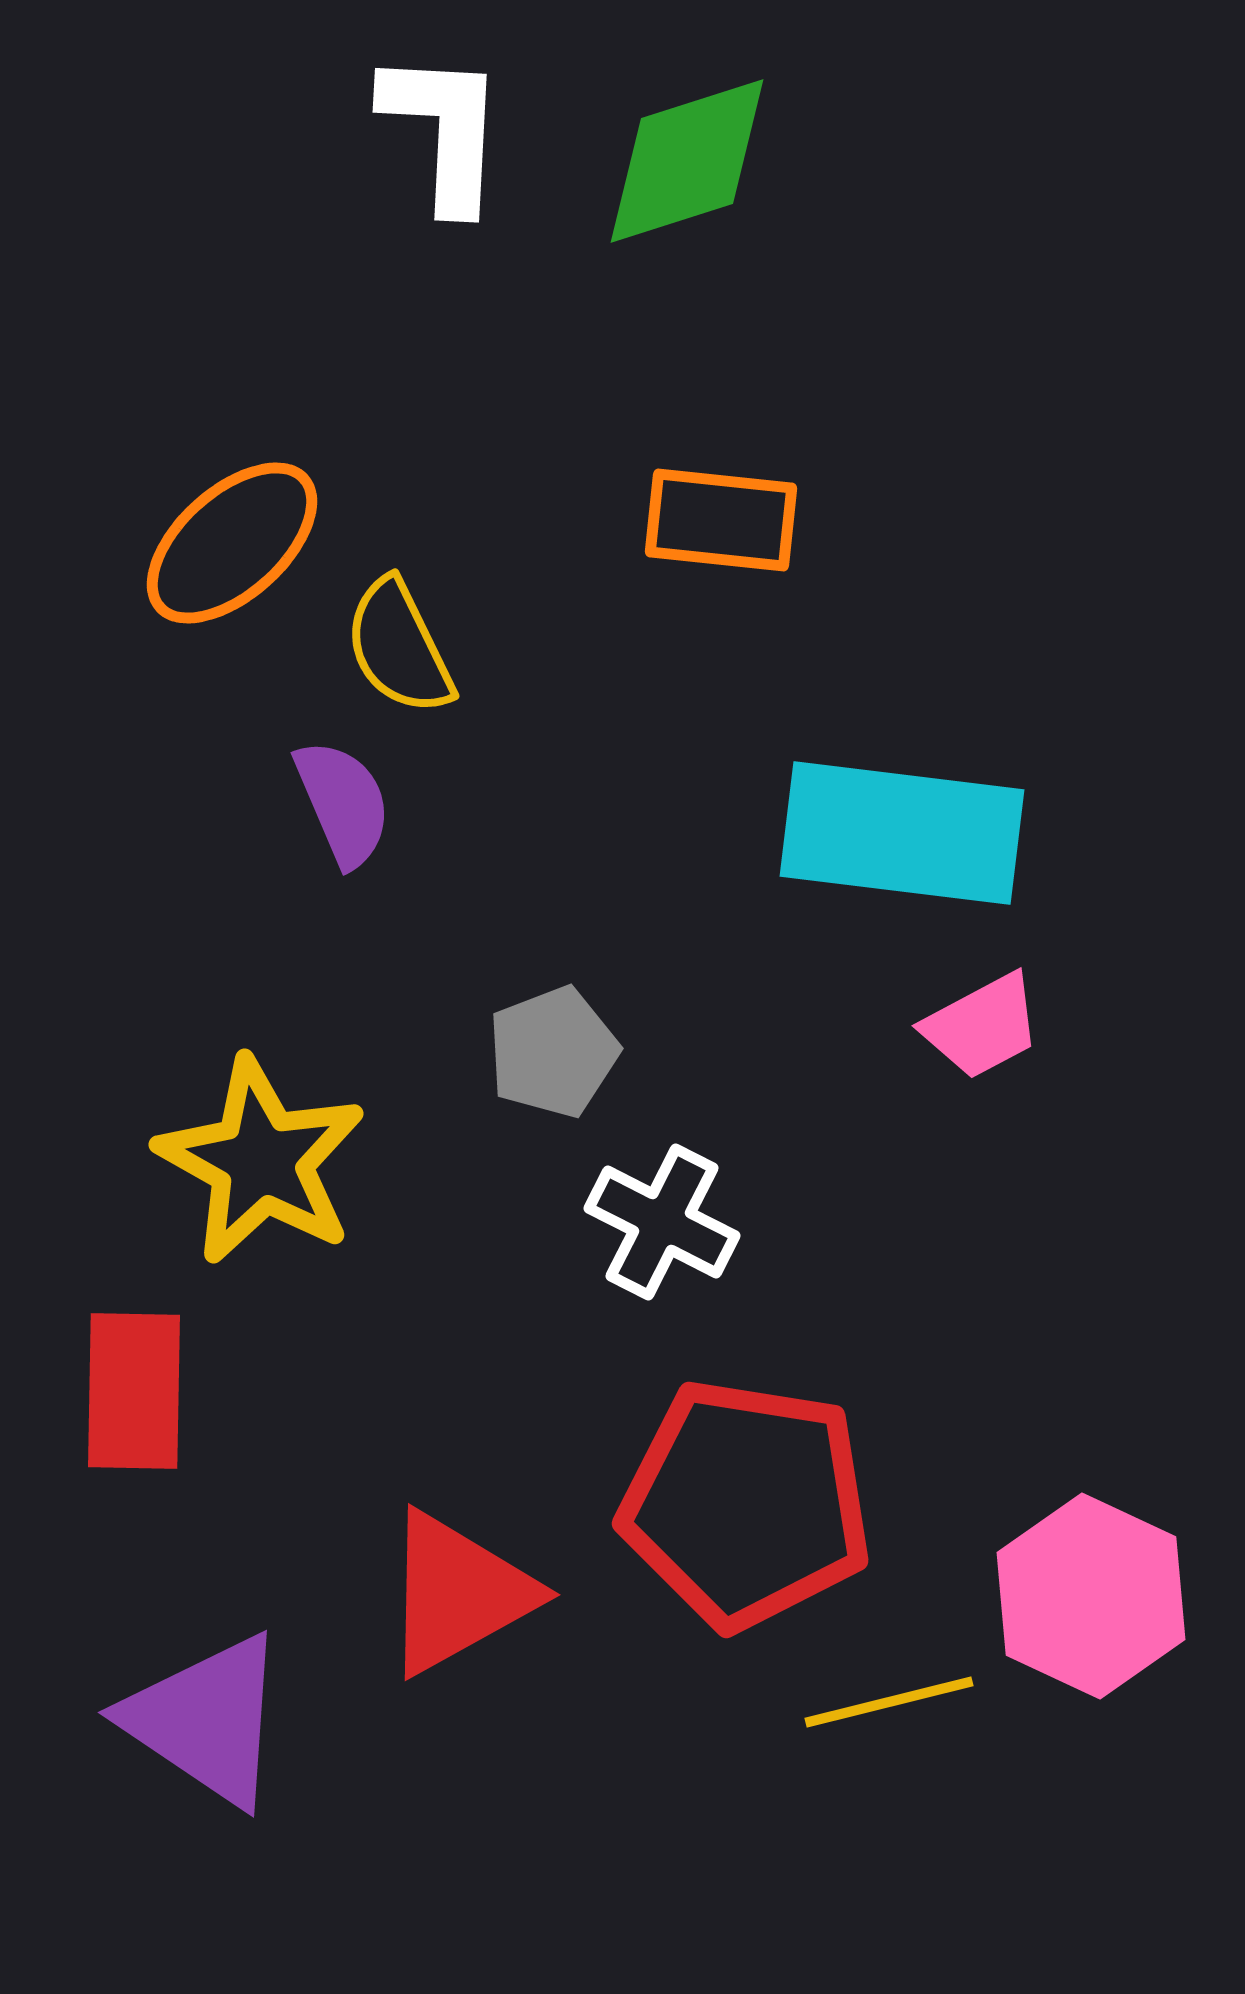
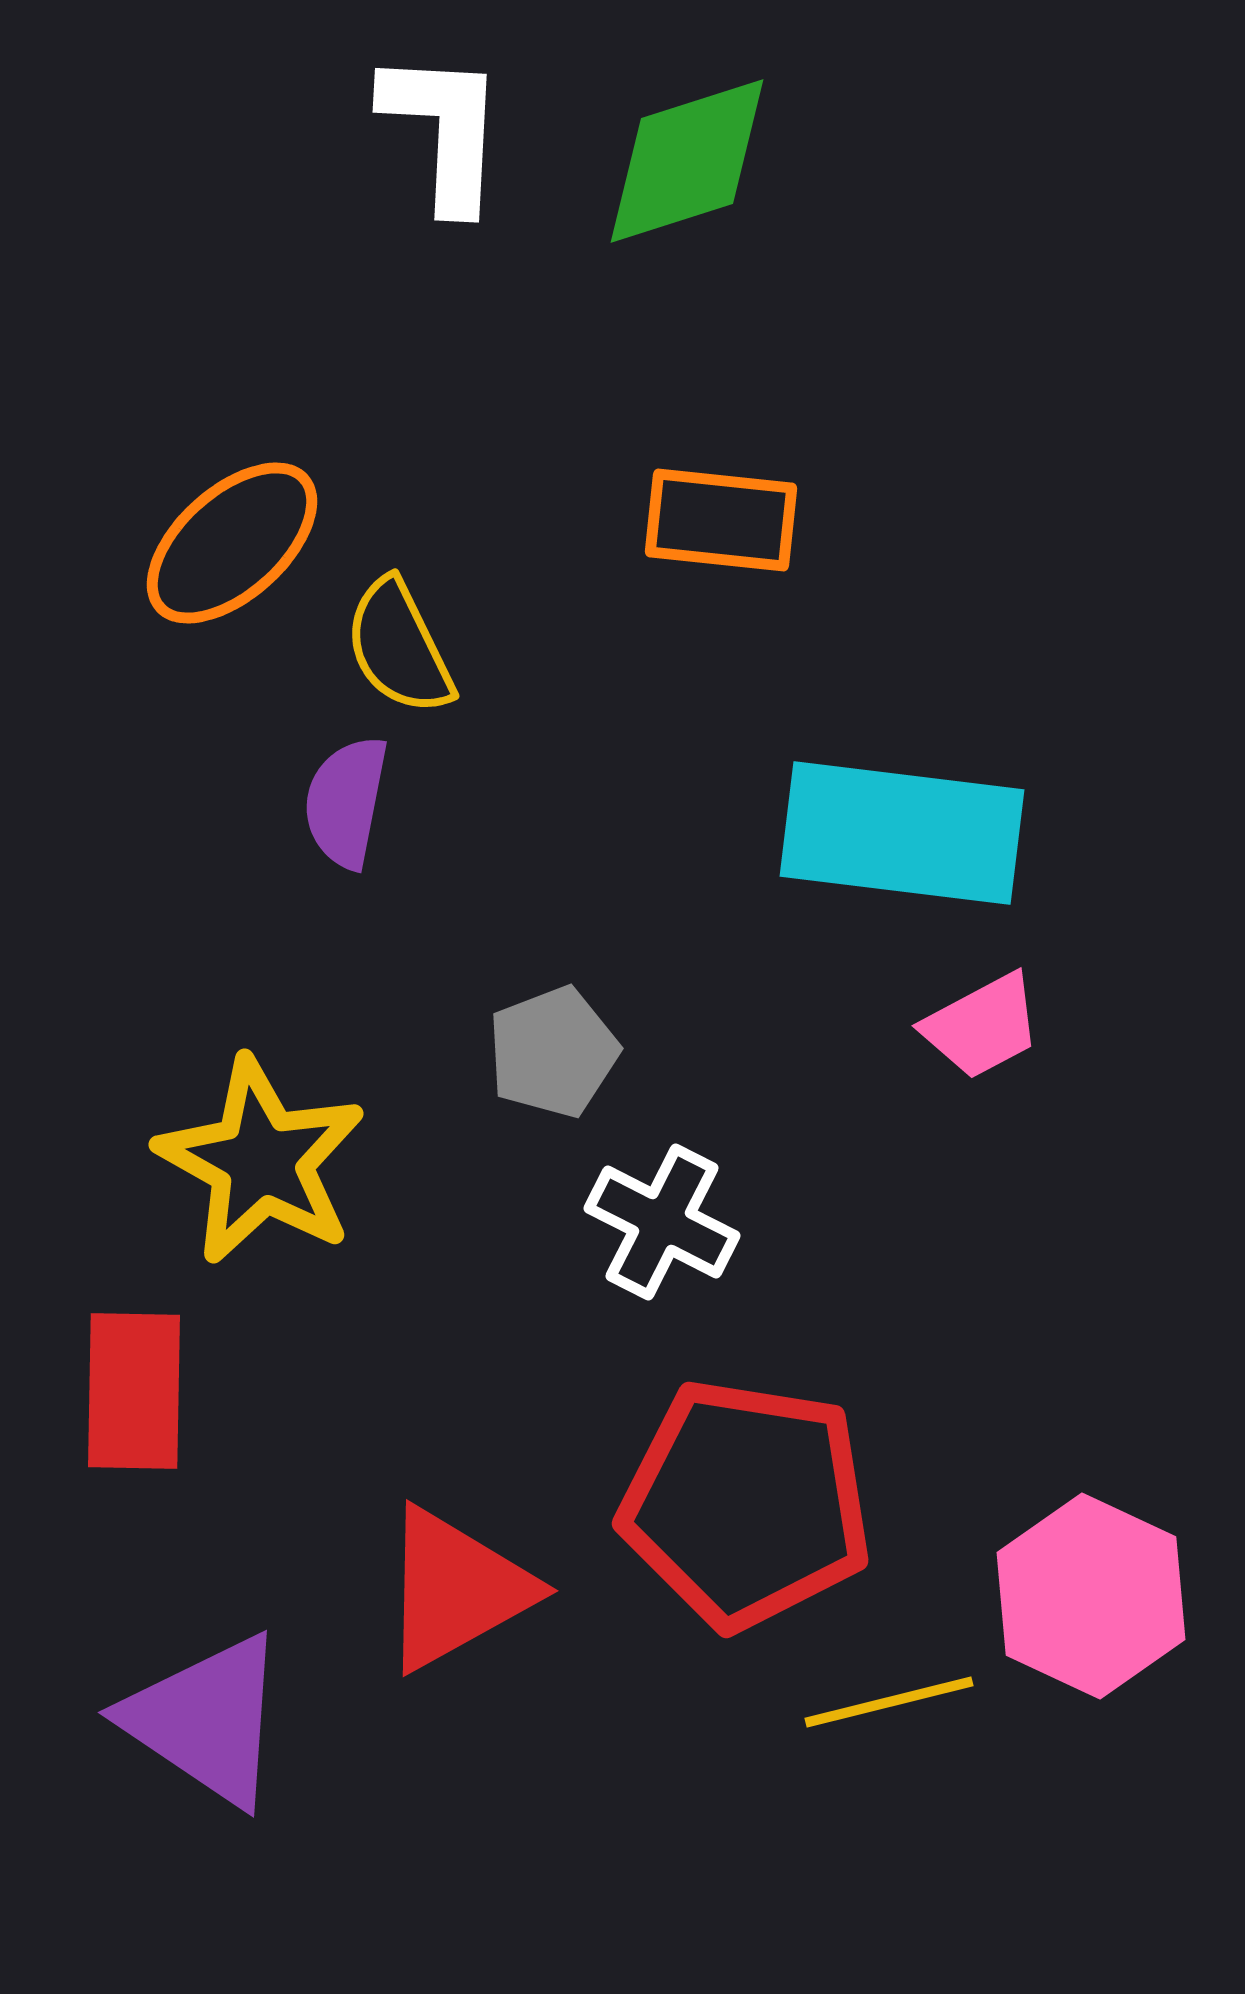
purple semicircle: moved 3 px right, 1 px up; rotated 146 degrees counterclockwise
red triangle: moved 2 px left, 4 px up
